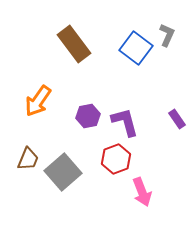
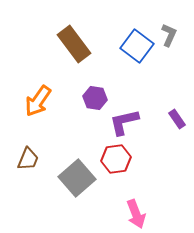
gray L-shape: moved 2 px right
blue square: moved 1 px right, 2 px up
purple hexagon: moved 7 px right, 18 px up; rotated 20 degrees clockwise
purple L-shape: moved 1 px left; rotated 88 degrees counterclockwise
red hexagon: rotated 12 degrees clockwise
gray square: moved 14 px right, 6 px down
pink arrow: moved 6 px left, 22 px down
